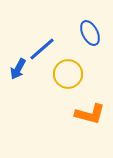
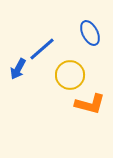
yellow circle: moved 2 px right, 1 px down
orange L-shape: moved 10 px up
